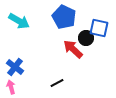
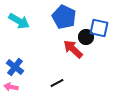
black circle: moved 1 px up
pink arrow: rotated 64 degrees counterclockwise
